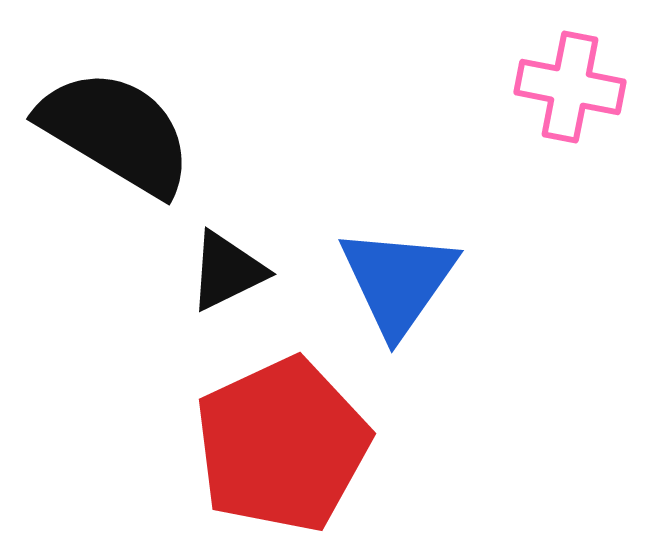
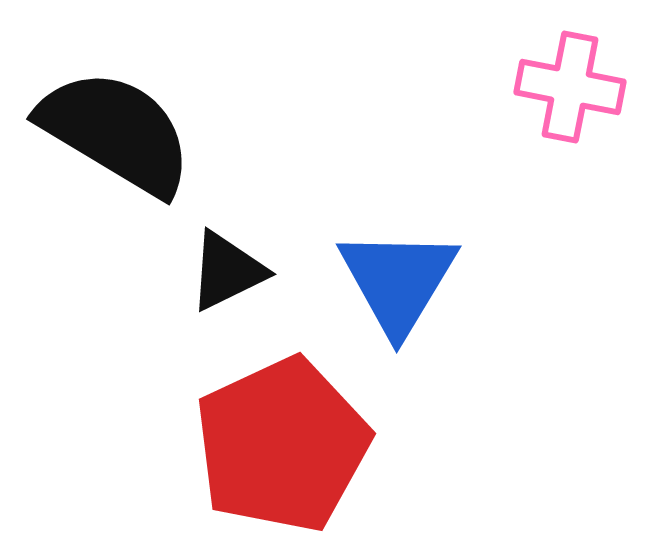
blue triangle: rotated 4 degrees counterclockwise
